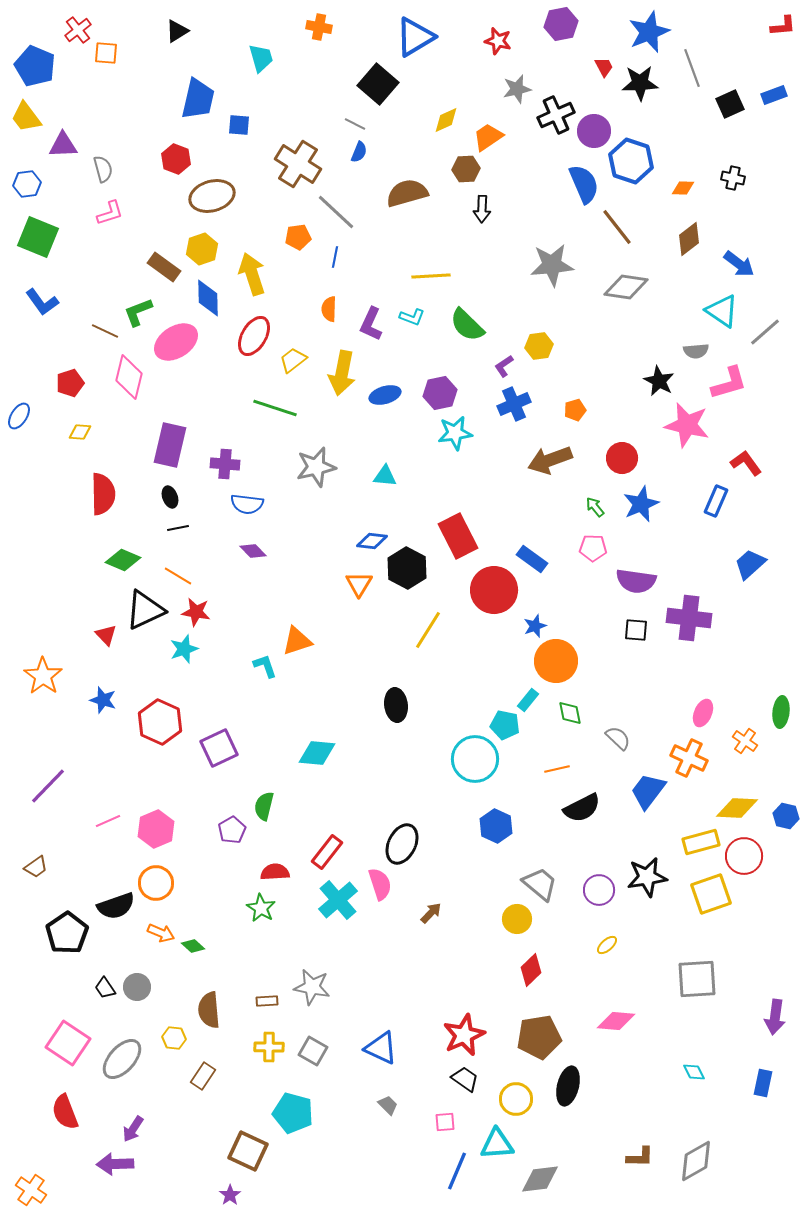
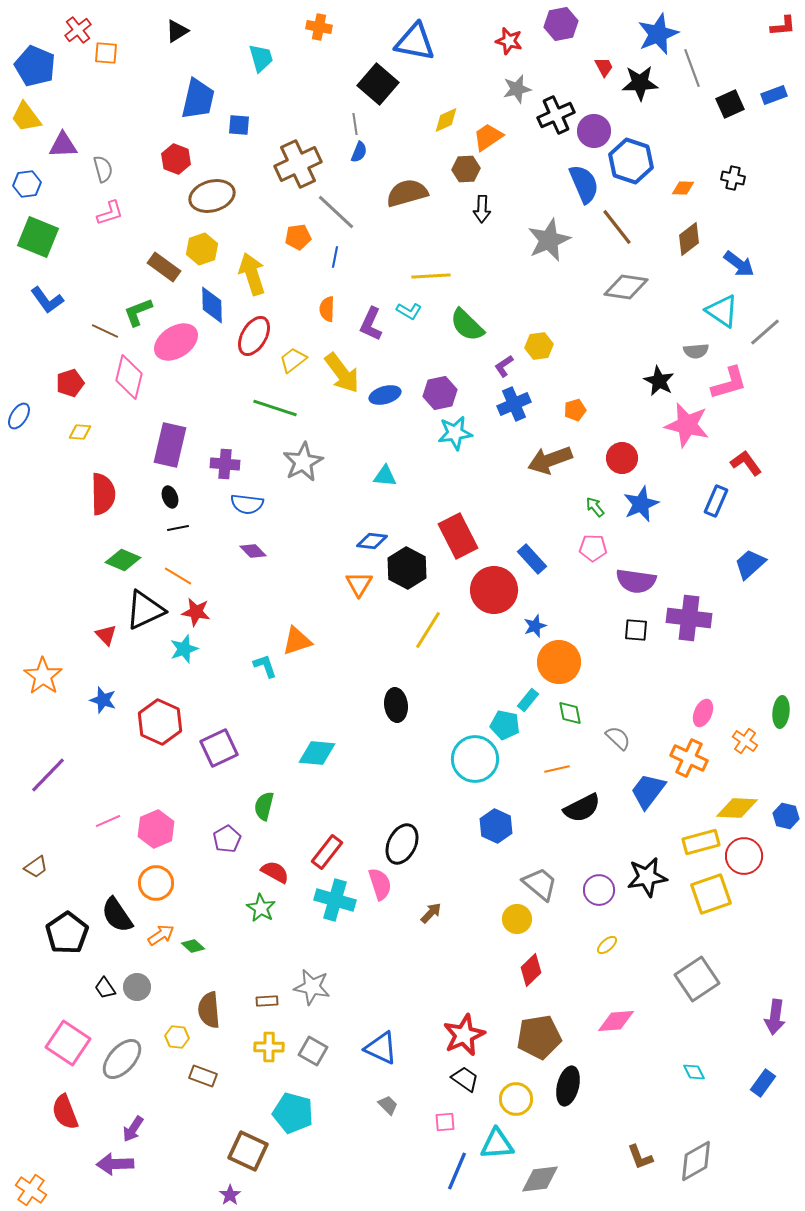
blue star at (649, 32): moved 9 px right, 2 px down
blue triangle at (415, 37): moved 5 px down; rotated 42 degrees clockwise
red star at (498, 41): moved 11 px right
gray line at (355, 124): rotated 55 degrees clockwise
brown cross at (298, 164): rotated 33 degrees clockwise
gray star at (552, 265): moved 3 px left, 25 px up; rotated 18 degrees counterclockwise
blue diamond at (208, 298): moved 4 px right, 7 px down
blue L-shape at (42, 302): moved 5 px right, 2 px up
orange semicircle at (329, 309): moved 2 px left
cyan L-shape at (412, 317): moved 3 px left, 6 px up; rotated 10 degrees clockwise
yellow arrow at (342, 373): rotated 48 degrees counterclockwise
gray star at (316, 467): moved 13 px left, 5 px up; rotated 15 degrees counterclockwise
blue rectangle at (532, 559): rotated 12 degrees clockwise
orange circle at (556, 661): moved 3 px right, 1 px down
purple line at (48, 786): moved 11 px up
purple pentagon at (232, 830): moved 5 px left, 9 px down
red semicircle at (275, 872): rotated 32 degrees clockwise
cyan cross at (338, 900): moved 3 px left; rotated 33 degrees counterclockwise
black semicircle at (116, 906): moved 1 px right, 9 px down; rotated 75 degrees clockwise
orange arrow at (161, 933): moved 2 px down; rotated 56 degrees counterclockwise
gray square at (697, 979): rotated 30 degrees counterclockwise
pink diamond at (616, 1021): rotated 9 degrees counterclockwise
yellow hexagon at (174, 1038): moved 3 px right, 1 px up
brown rectangle at (203, 1076): rotated 76 degrees clockwise
blue rectangle at (763, 1083): rotated 24 degrees clockwise
brown L-shape at (640, 1157): rotated 68 degrees clockwise
